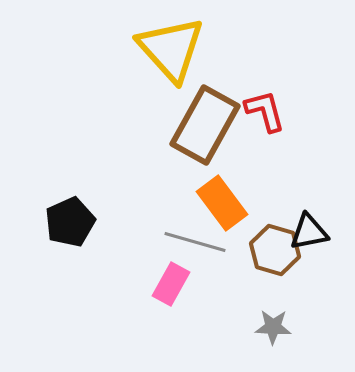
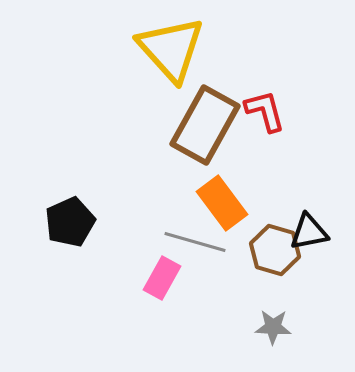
pink rectangle: moved 9 px left, 6 px up
